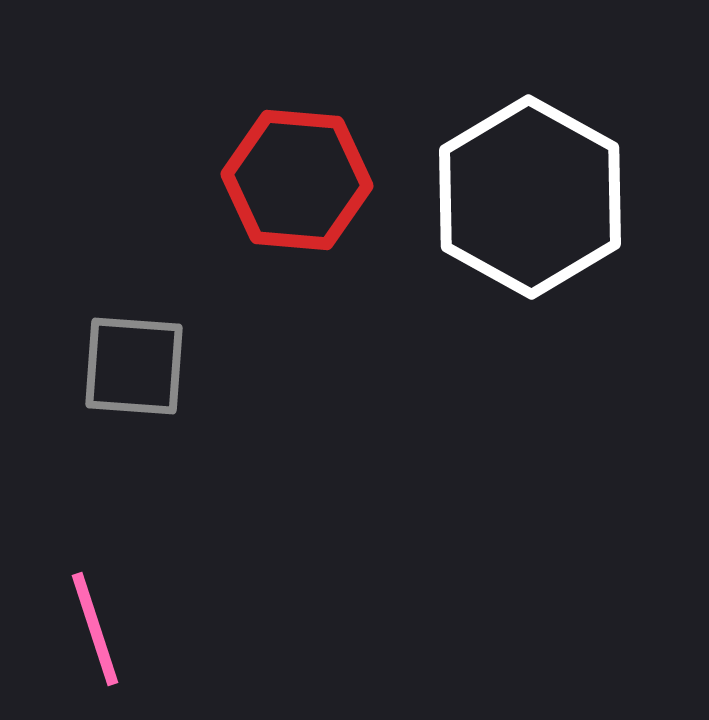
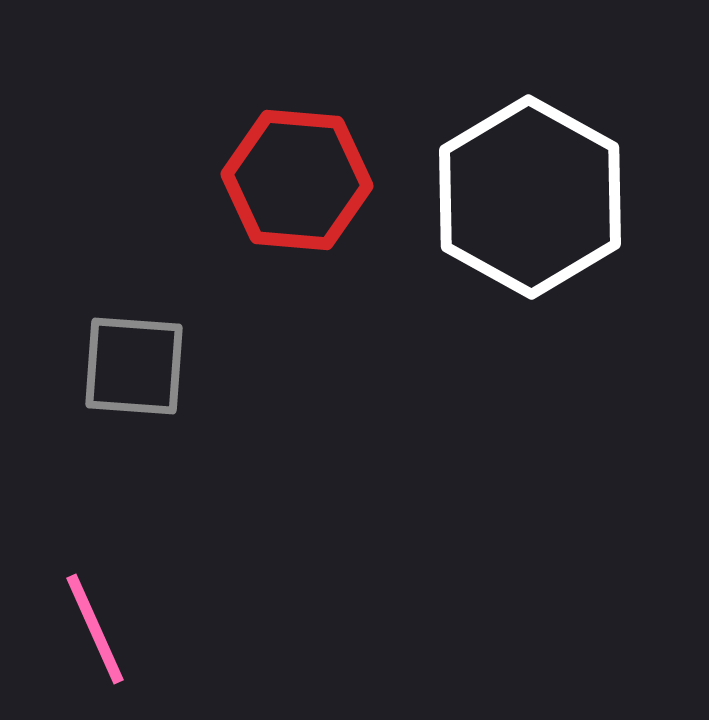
pink line: rotated 6 degrees counterclockwise
